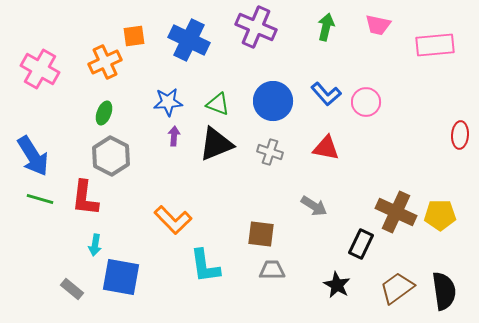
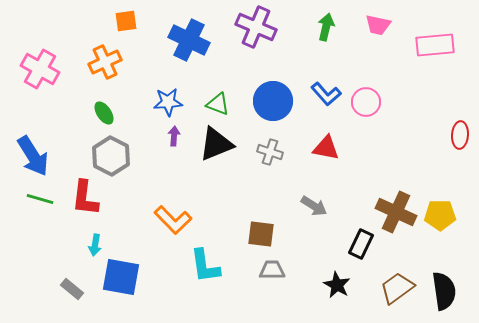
orange square: moved 8 px left, 15 px up
green ellipse: rotated 55 degrees counterclockwise
